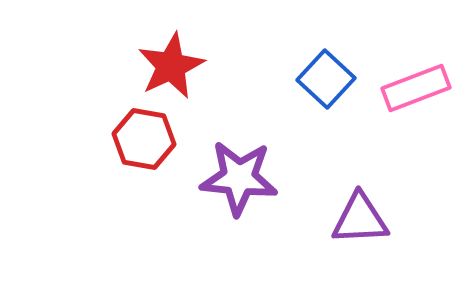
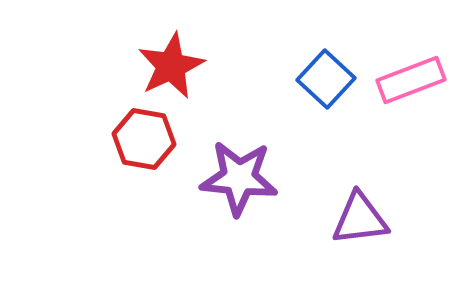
pink rectangle: moved 5 px left, 8 px up
purple triangle: rotated 4 degrees counterclockwise
